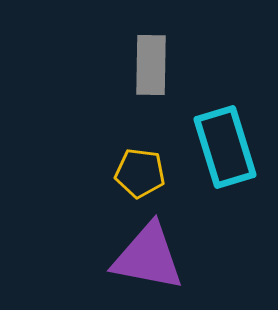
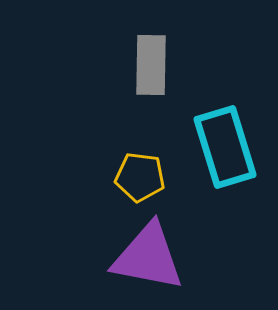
yellow pentagon: moved 4 px down
